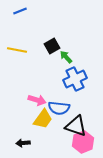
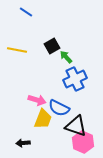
blue line: moved 6 px right, 1 px down; rotated 56 degrees clockwise
blue semicircle: rotated 20 degrees clockwise
yellow trapezoid: rotated 15 degrees counterclockwise
pink hexagon: rotated 15 degrees counterclockwise
